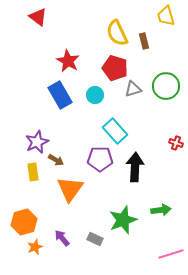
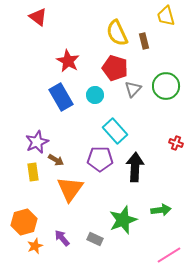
gray triangle: rotated 30 degrees counterclockwise
blue rectangle: moved 1 px right, 2 px down
orange star: moved 1 px up
pink line: moved 2 px left, 1 px down; rotated 15 degrees counterclockwise
